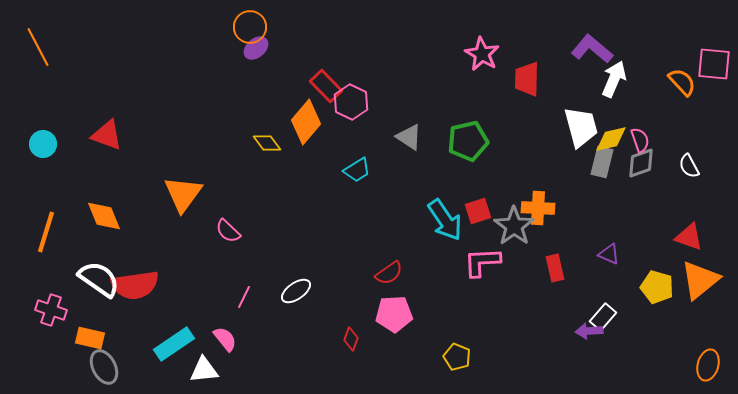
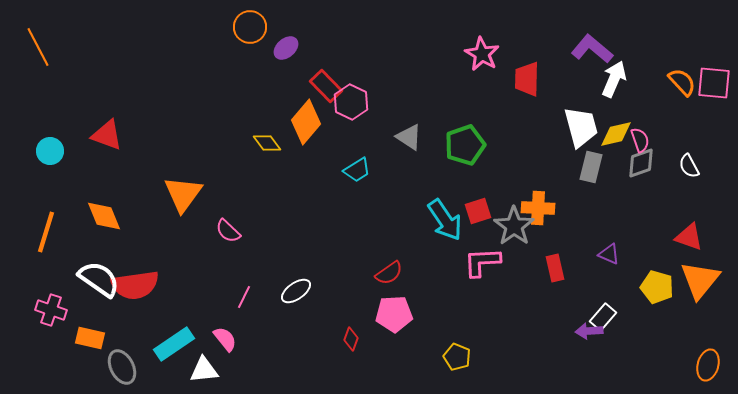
purple ellipse at (256, 48): moved 30 px right
pink square at (714, 64): moved 19 px down
yellow diamond at (611, 139): moved 5 px right, 5 px up
green pentagon at (468, 141): moved 3 px left, 4 px down; rotated 6 degrees counterclockwise
cyan circle at (43, 144): moved 7 px right, 7 px down
gray rectangle at (602, 162): moved 11 px left, 5 px down
orange triangle at (700, 280): rotated 12 degrees counterclockwise
gray ellipse at (104, 367): moved 18 px right
